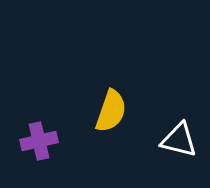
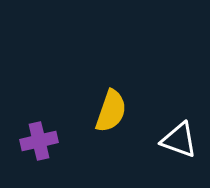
white triangle: rotated 6 degrees clockwise
